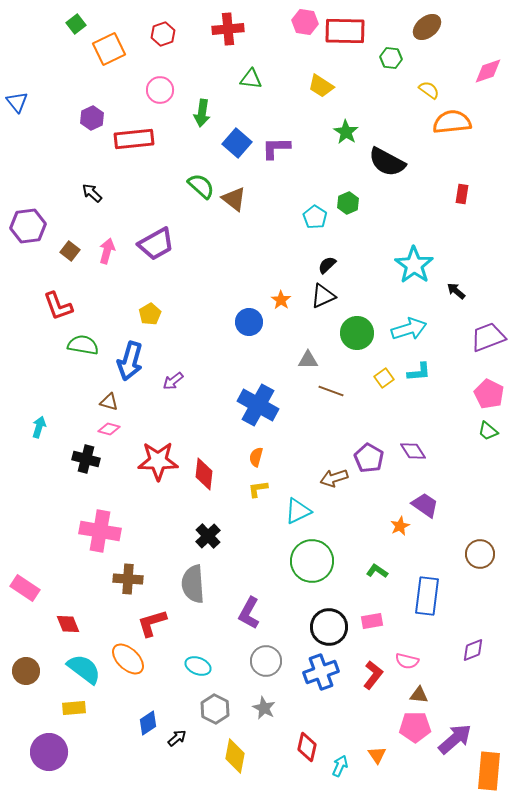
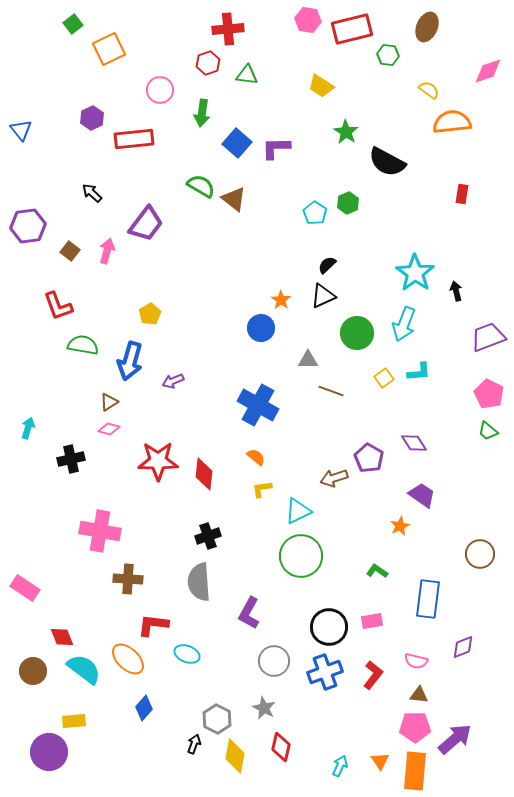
pink hexagon at (305, 22): moved 3 px right, 2 px up
green square at (76, 24): moved 3 px left
brown ellipse at (427, 27): rotated 28 degrees counterclockwise
red rectangle at (345, 31): moved 7 px right, 2 px up; rotated 15 degrees counterclockwise
red hexagon at (163, 34): moved 45 px right, 29 px down
green hexagon at (391, 58): moved 3 px left, 3 px up
green triangle at (251, 79): moved 4 px left, 4 px up
blue triangle at (17, 102): moved 4 px right, 28 px down
green semicircle at (201, 186): rotated 12 degrees counterclockwise
cyan pentagon at (315, 217): moved 4 px up
purple trapezoid at (156, 244): moved 10 px left, 20 px up; rotated 24 degrees counterclockwise
cyan star at (414, 265): moved 1 px right, 8 px down
black arrow at (456, 291): rotated 36 degrees clockwise
blue circle at (249, 322): moved 12 px right, 6 px down
cyan arrow at (409, 329): moved 5 px left, 5 px up; rotated 128 degrees clockwise
purple arrow at (173, 381): rotated 15 degrees clockwise
brown triangle at (109, 402): rotated 48 degrees counterclockwise
cyan arrow at (39, 427): moved 11 px left, 1 px down
purple diamond at (413, 451): moved 1 px right, 8 px up
orange semicircle at (256, 457): rotated 114 degrees clockwise
black cross at (86, 459): moved 15 px left; rotated 28 degrees counterclockwise
yellow L-shape at (258, 489): moved 4 px right
purple trapezoid at (425, 505): moved 3 px left, 10 px up
black cross at (208, 536): rotated 25 degrees clockwise
green circle at (312, 561): moved 11 px left, 5 px up
gray semicircle at (193, 584): moved 6 px right, 2 px up
blue rectangle at (427, 596): moved 1 px right, 3 px down
red L-shape at (152, 623): moved 1 px right, 2 px down; rotated 24 degrees clockwise
red diamond at (68, 624): moved 6 px left, 13 px down
purple diamond at (473, 650): moved 10 px left, 3 px up
gray circle at (266, 661): moved 8 px right
pink semicircle at (407, 661): moved 9 px right
cyan ellipse at (198, 666): moved 11 px left, 12 px up
brown circle at (26, 671): moved 7 px right
blue cross at (321, 672): moved 4 px right
yellow rectangle at (74, 708): moved 13 px down
gray hexagon at (215, 709): moved 2 px right, 10 px down
blue diamond at (148, 723): moved 4 px left, 15 px up; rotated 15 degrees counterclockwise
black arrow at (177, 738): moved 17 px right, 6 px down; rotated 30 degrees counterclockwise
red diamond at (307, 747): moved 26 px left
orange triangle at (377, 755): moved 3 px right, 6 px down
orange rectangle at (489, 771): moved 74 px left
